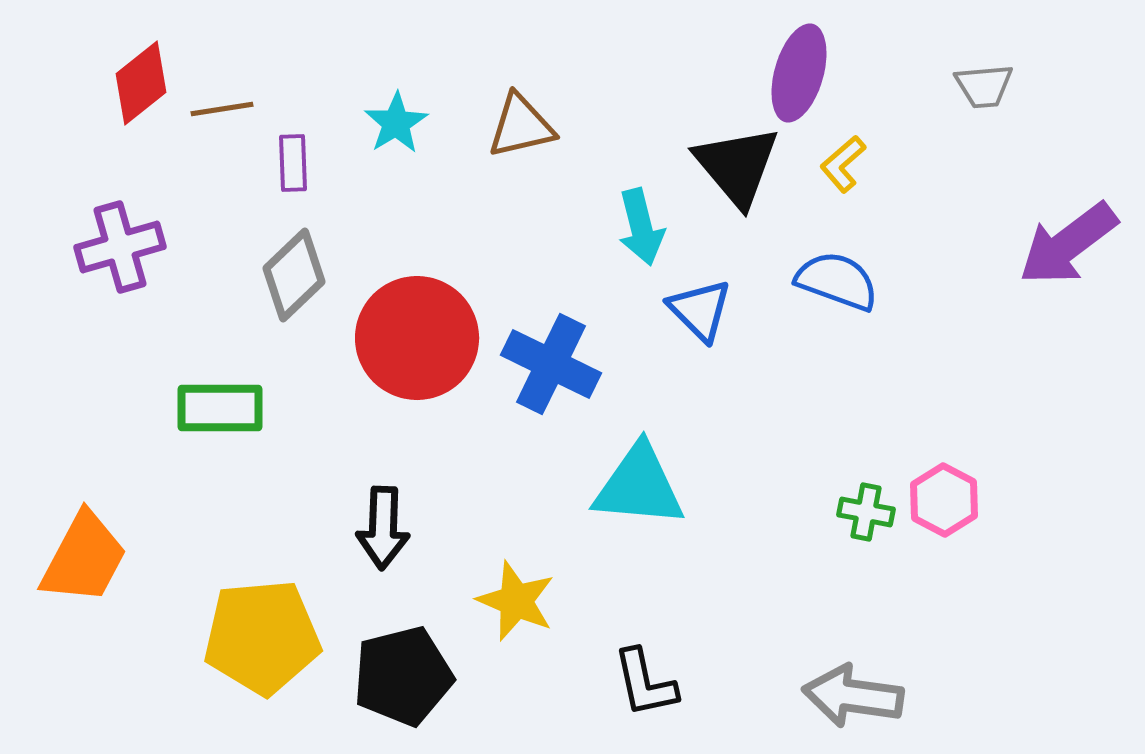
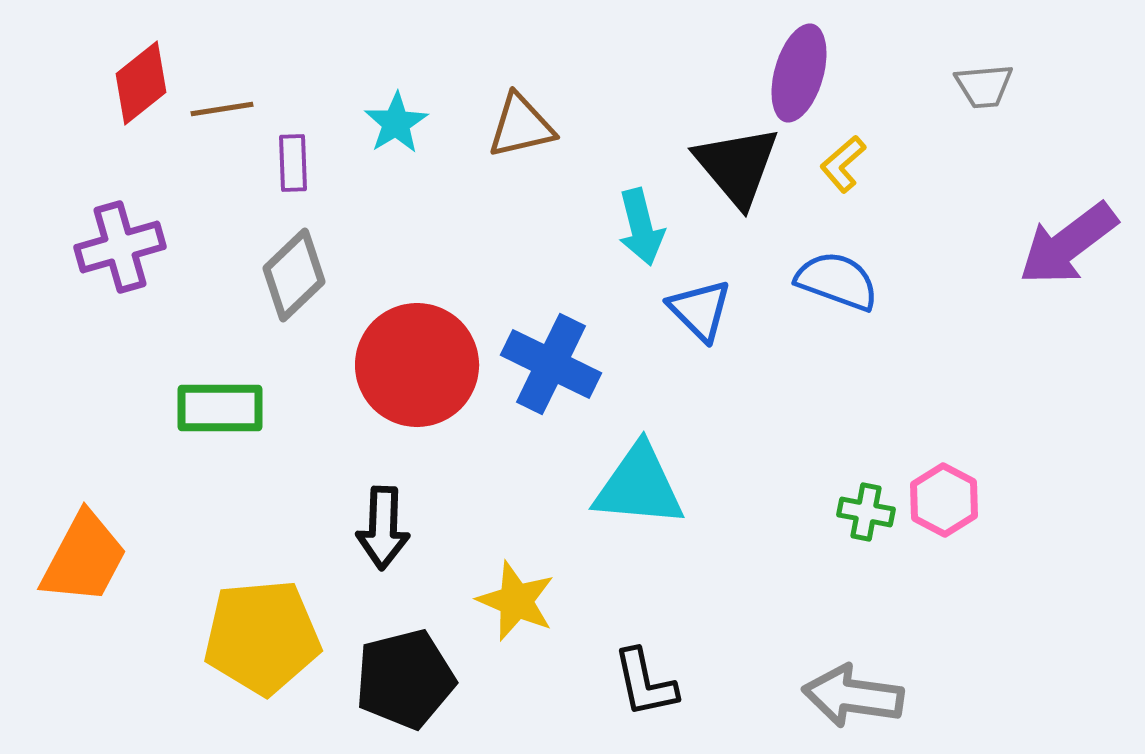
red circle: moved 27 px down
black pentagon: moved 2 px right, 3 px down
